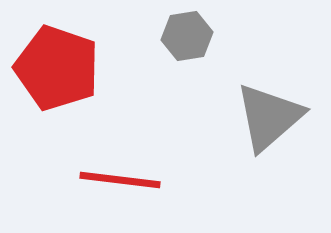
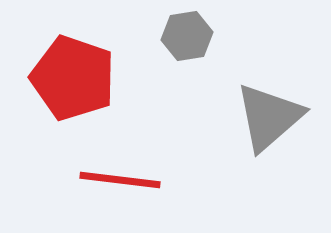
red pentagon: moved 16 px right, 10 px down
